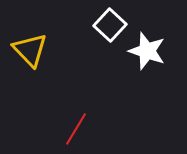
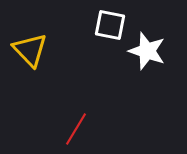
white square: rotated 32 degrees counterclockwise
